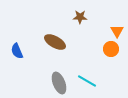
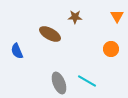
brown star: moved 5 px left
orange triangle: moved 15 px up
brown ellipse: moved 5 px left, 8 px up
